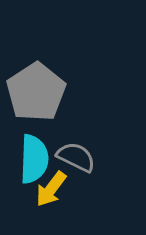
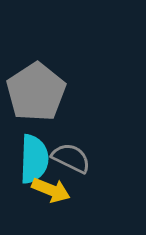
gray semicircle: moved 5 px left, 1 px down
yellow arrow: moved 1 px down; rotated 105 degrees counterclockwise
